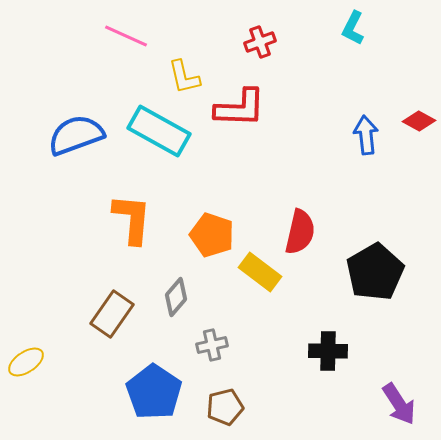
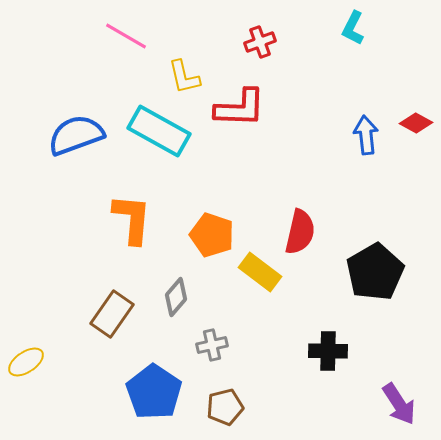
pink line: rotated 6 degrees clockwise
red diamond: moved 3 px left, 2 px down
